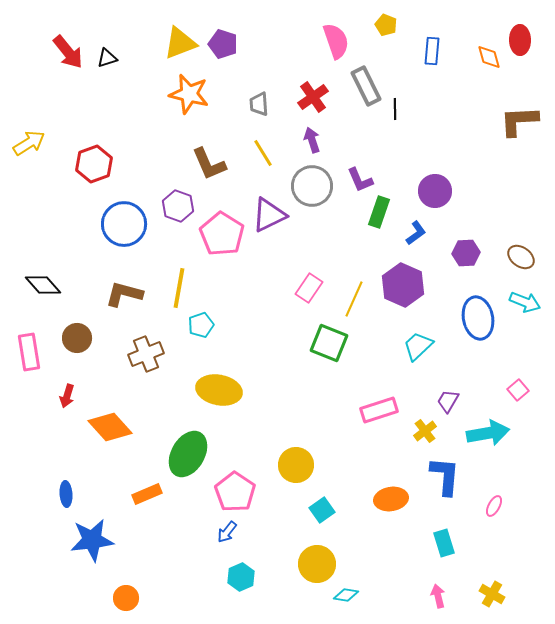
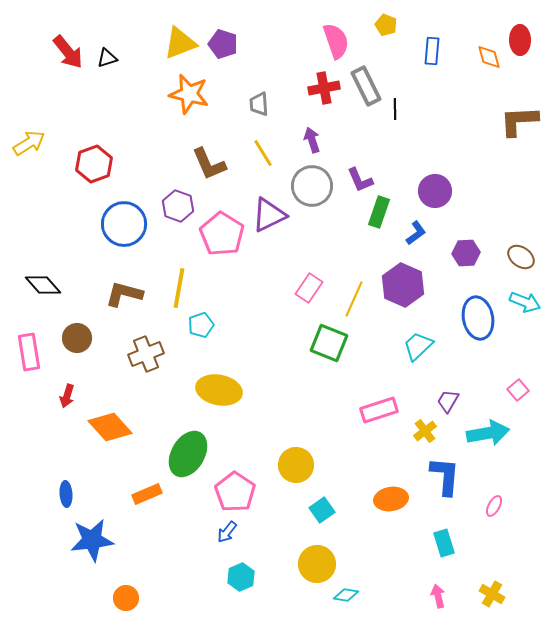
red cross at (313, 97): moved 11 px right, 9 px up; rotated 24 degrees clockwise
